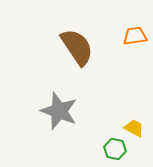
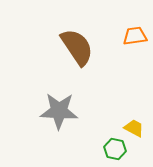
gray star: rotated 18 degrees counterclockwise
